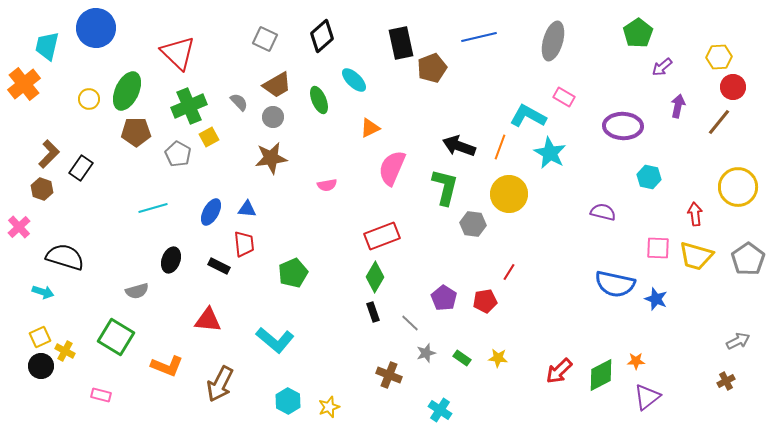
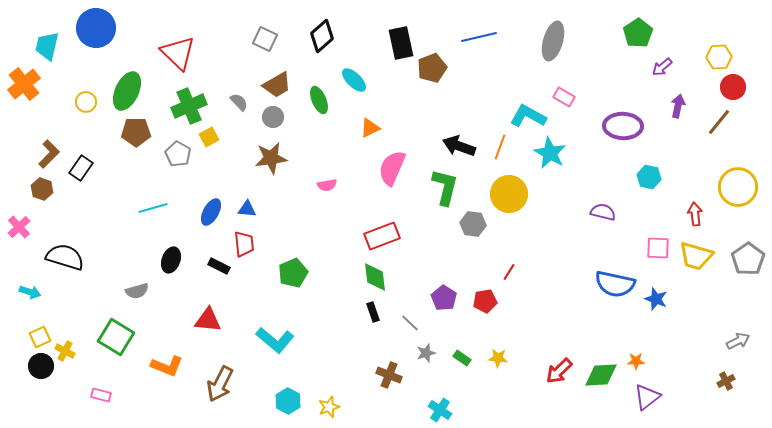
yellow circle at (89, 99): moved 3 px left, 3 px down
green diamond at (375, 277): rotated 36 degrees counterclockwise
cyan arrow at (43, 292): moved 13 px left
green diamond at (601, 375): rotated 24 degrees clockwise
